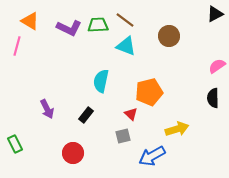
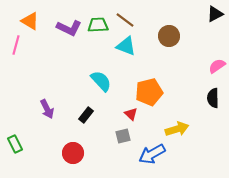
pink line: moved 1 px left, 1 px up
cyan semicircle: rotated 125 degrees clockwise
blue arrow: moved 2 px up
